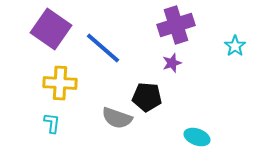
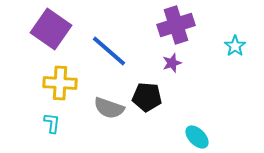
blue line: moved 6 px right, 3 px down
gray semicircle: moved 8 px left, 10 px up
cyan ellipse: rotated 25 degrees clockwise
